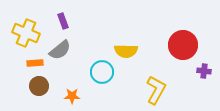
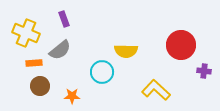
purple rectangle: moved 1 px right, 2 px up
red circle: moved 2 px left
orange rectangle: moved 1 px left
brown circle: moved 1 px right
yellow L-shape: rotated 76 degrees counterclockwise
